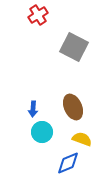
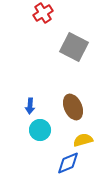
red cross: moved 5 px right, 2 px up
blue arrow: moved 3 px left, 3 px up
cyan circle: moved 2 px left, 2 px up
yellow semicircle: moved 1 px right, 1 px down; rotated 36 degrees counterclockwise
